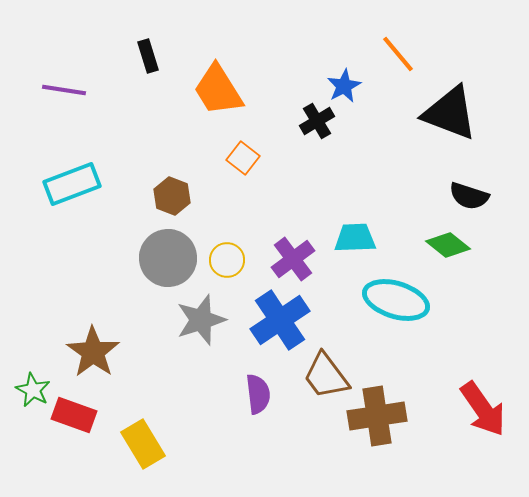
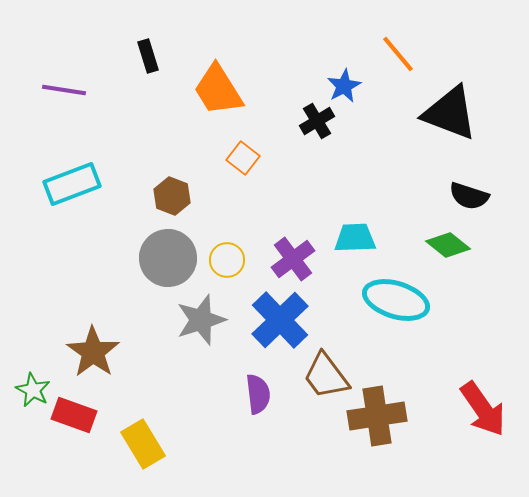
blue cross: rotated 10 degrees counterclockwise
